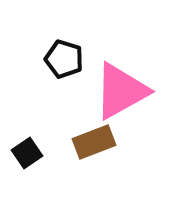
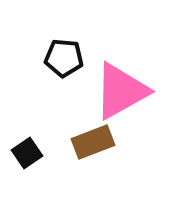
black pentagon: moved 1 px up; rotated 12 degrees counterclockwise
brown rectangle: moved 1 px left
